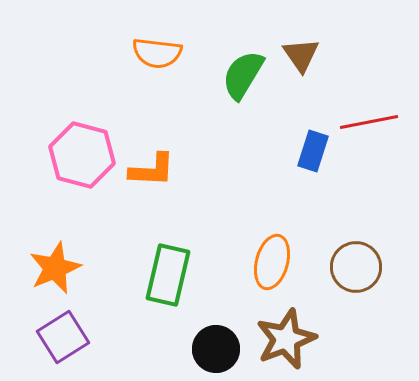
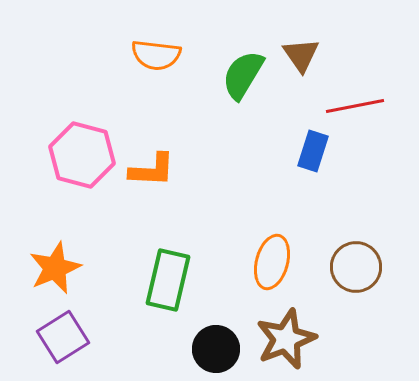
orange semicircle: moved 1 px left, 2 px down
red line: moved 14 px left, 16 px up
green rectangle: moved 5 px down
